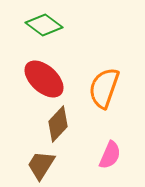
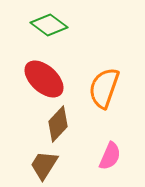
green diamond: moved 5 px right
pink semicircle: moved 1 px down
brown trapezoid: moved 3 px right
